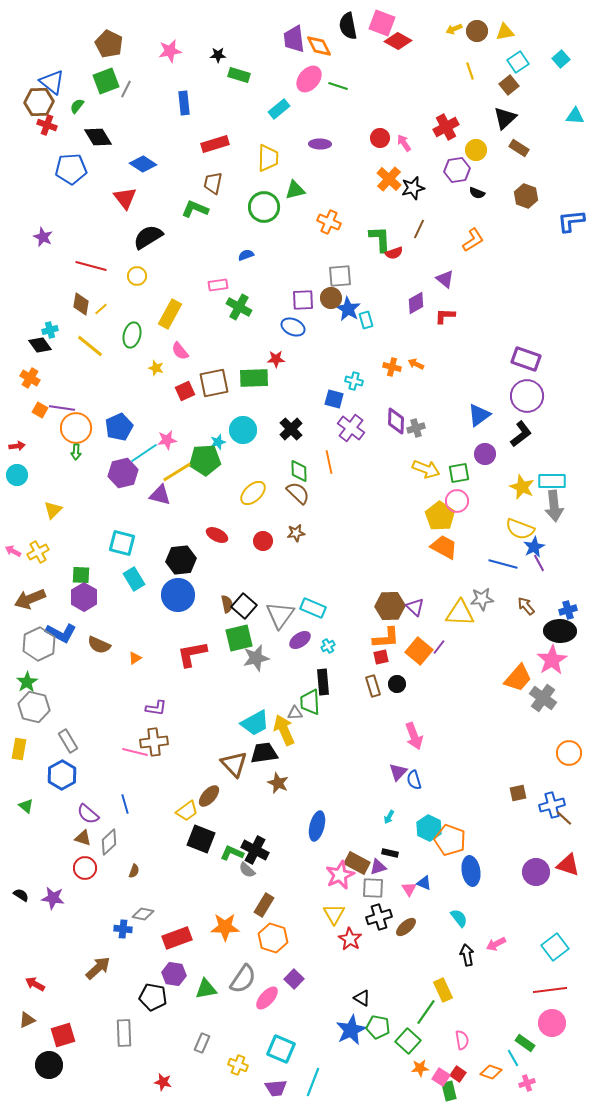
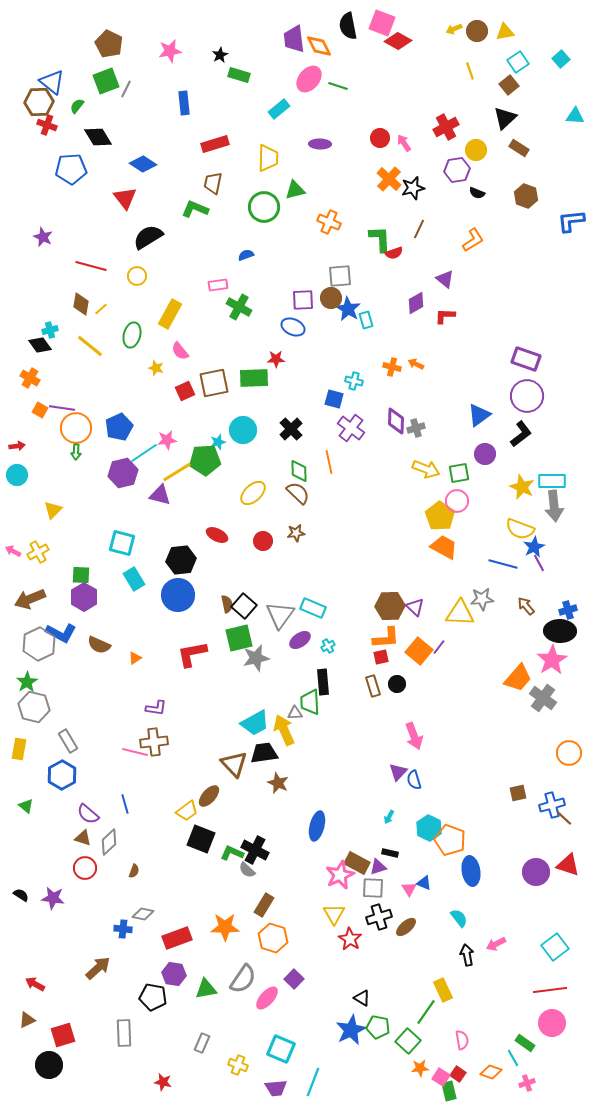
black star at (218, 55): moved 2 px right; rotated 28 degrees counterclockwise
